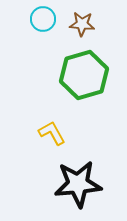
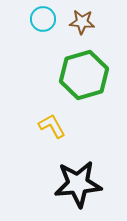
brown star: moved 2 px up
yellow L-shape: moved 7 px up
